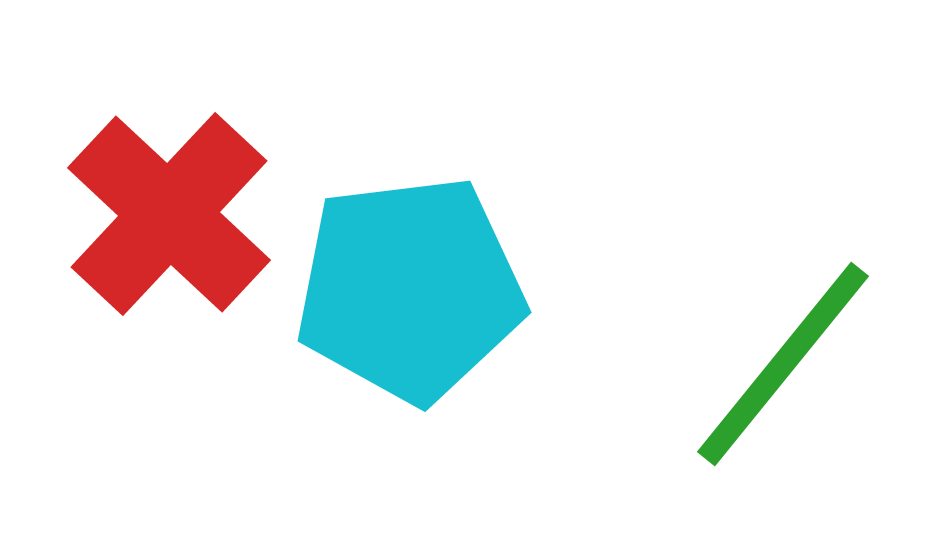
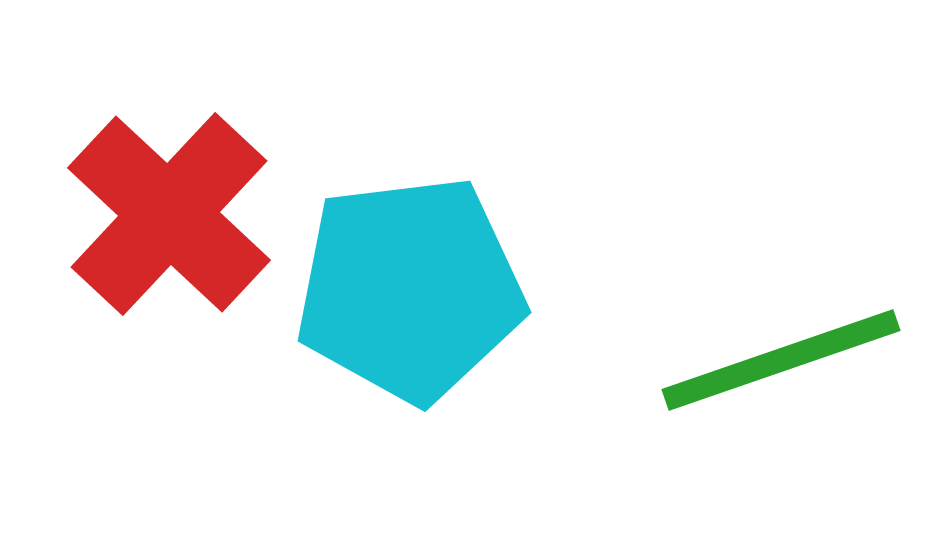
green line: moved 2 px left, 4 px up; rotated 32 degrees clockwise
